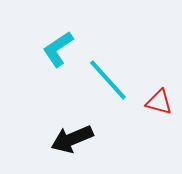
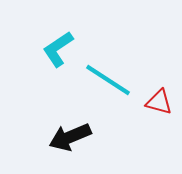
cyan line: rotated 15 degrees counterclockwise
black arrow: moved 2 px left, 2 px up
